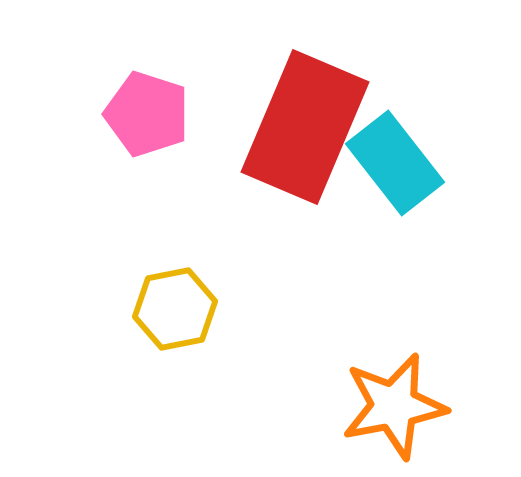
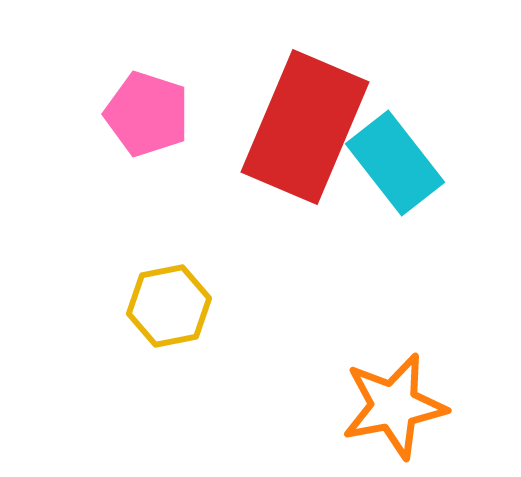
yellow hexagon: moved 6 px left, 3 px up
